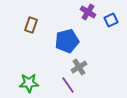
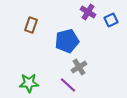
purple line: rotated 12 degrees counterclockwise
